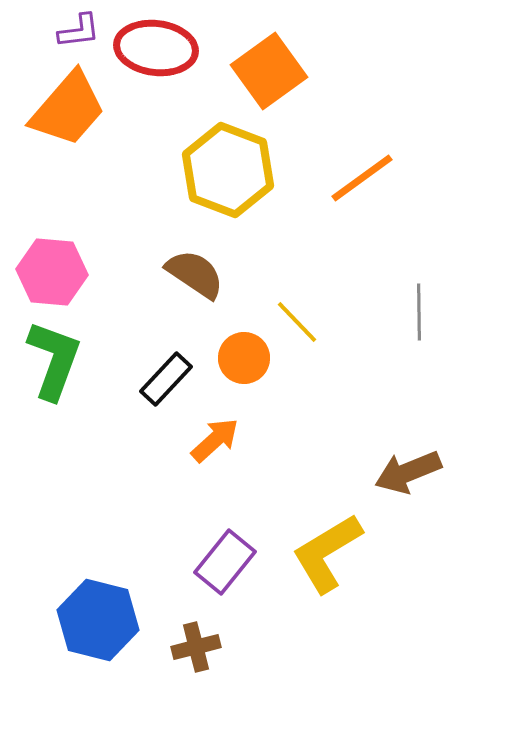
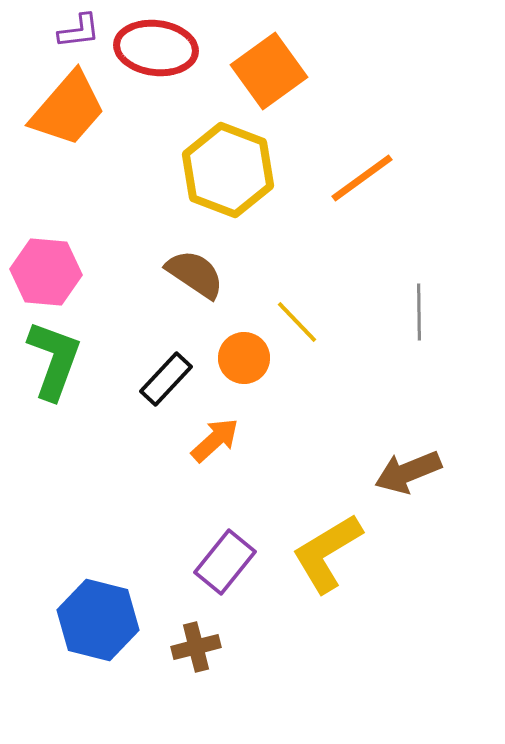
pink hexagon: moved 6 px left
